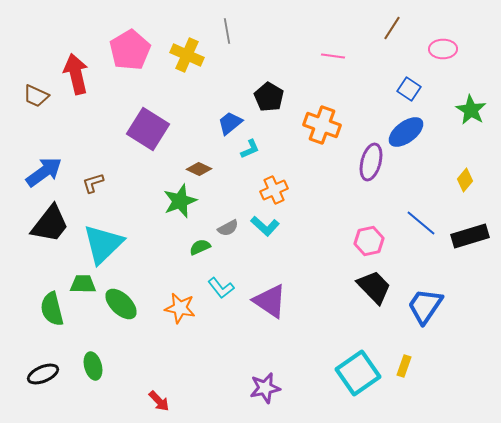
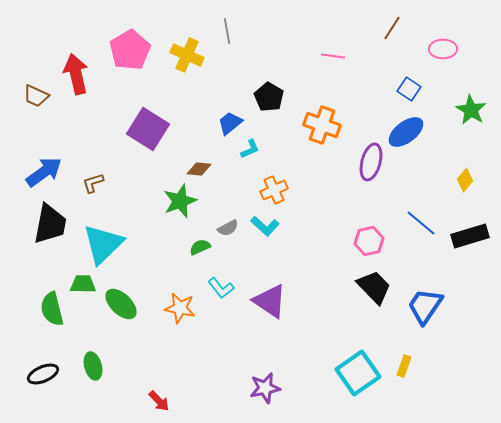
brown diamond at (199, 169): rotated 20 degrees counterclockwise
black trapezoid at (50, 224): rotated 27 degrees counterclockwise
